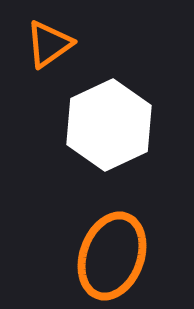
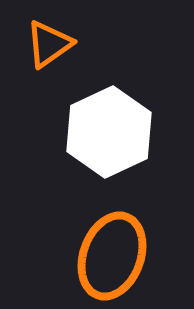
white hexagon: moved 7 px down
